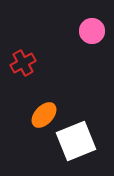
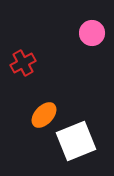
pink circle: moved 2 px down
